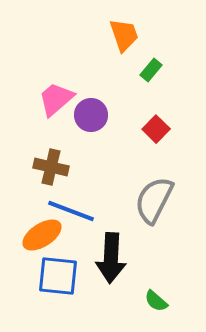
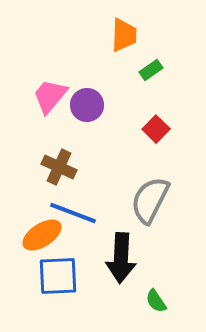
orange trapezoid: rotated 21 degrees clockwise
green rectangle: rotated 15 degrees clockwise
pink trapezoid: moved 6 px left, 3 px up; rotated 9 degrees counterclockwise
purple circle: moved 4 px left, 10 px up
brown cross: moved 8 px right; rotated 12 degrees clockwise
gray semicircle: moved 4 px left
blue line: moved 2 px right, 2 px down
black arrow: moved 10 px right
blue square: rotated 9 degrees counterclockwise
green semicircle: rotated 15 degrees clockwise
